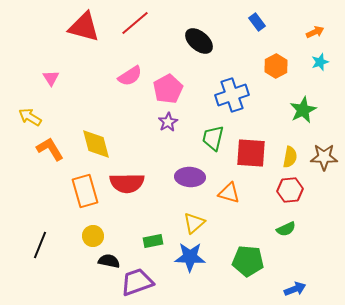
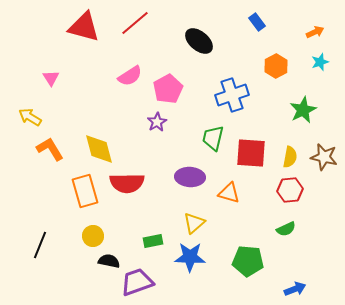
purple star: moved 11 px left
yellow diamond: moved 3 px right, 5 px down
brown star: rotated 12 degrees clockwise
